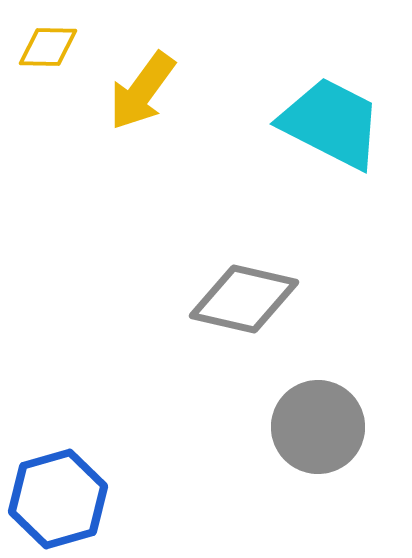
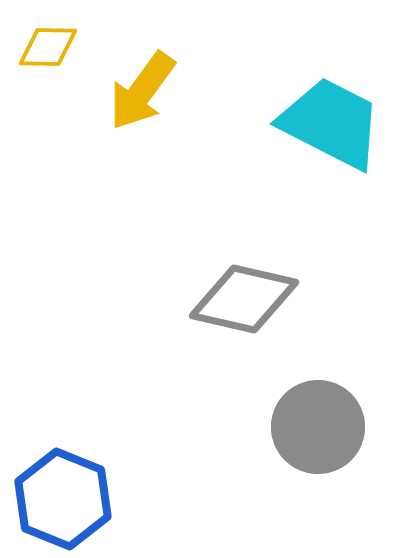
blue hexagon: moved 5 px right; rotated 22 degrees counterclockwise
